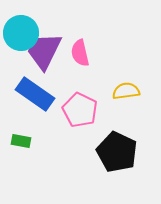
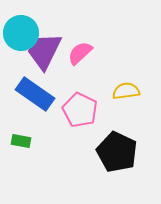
pink semicircle: rotated 60 degrees clockwise
